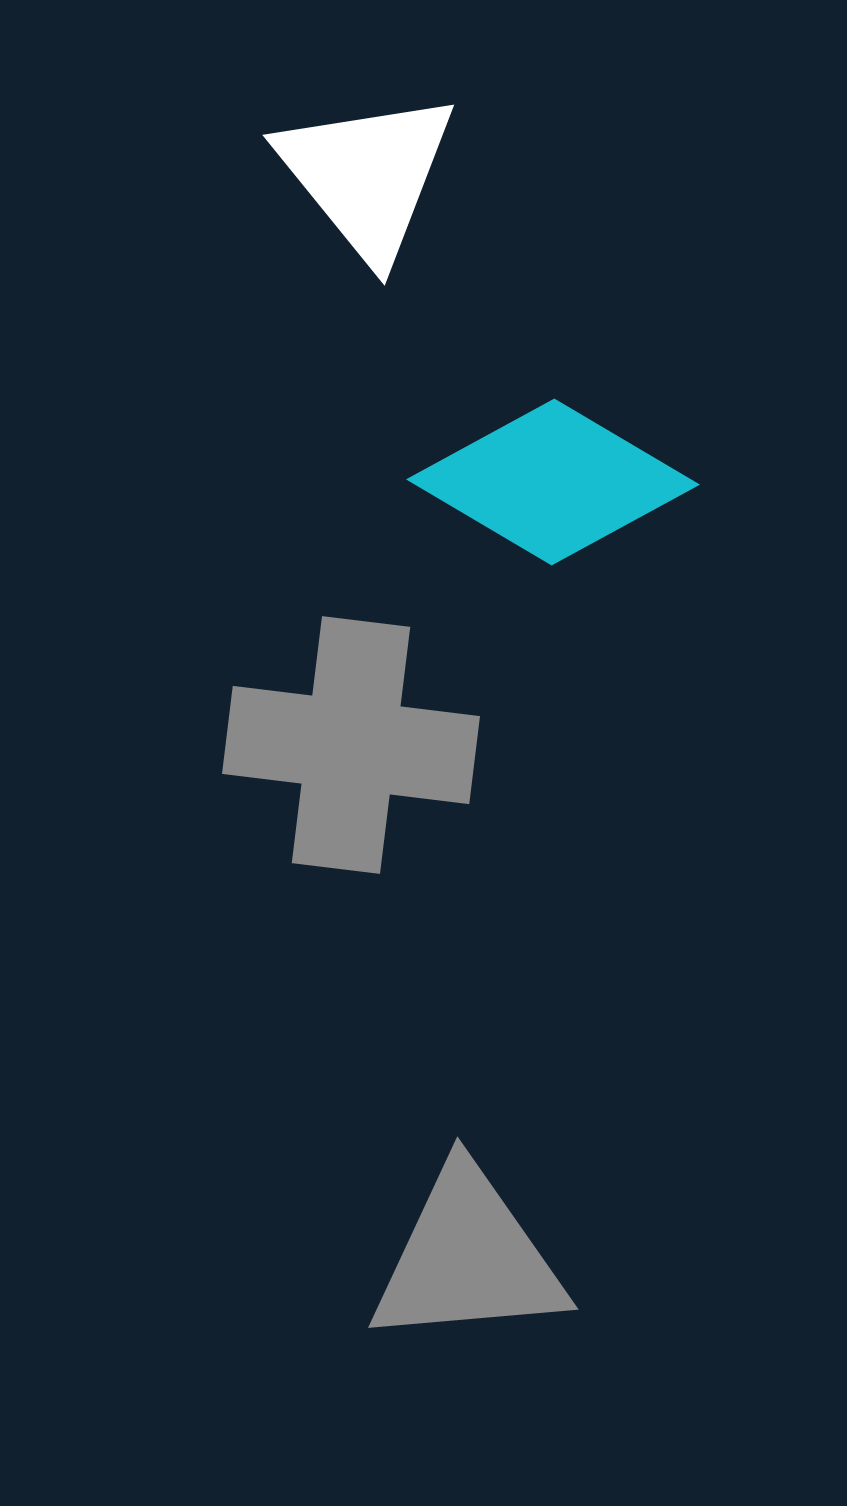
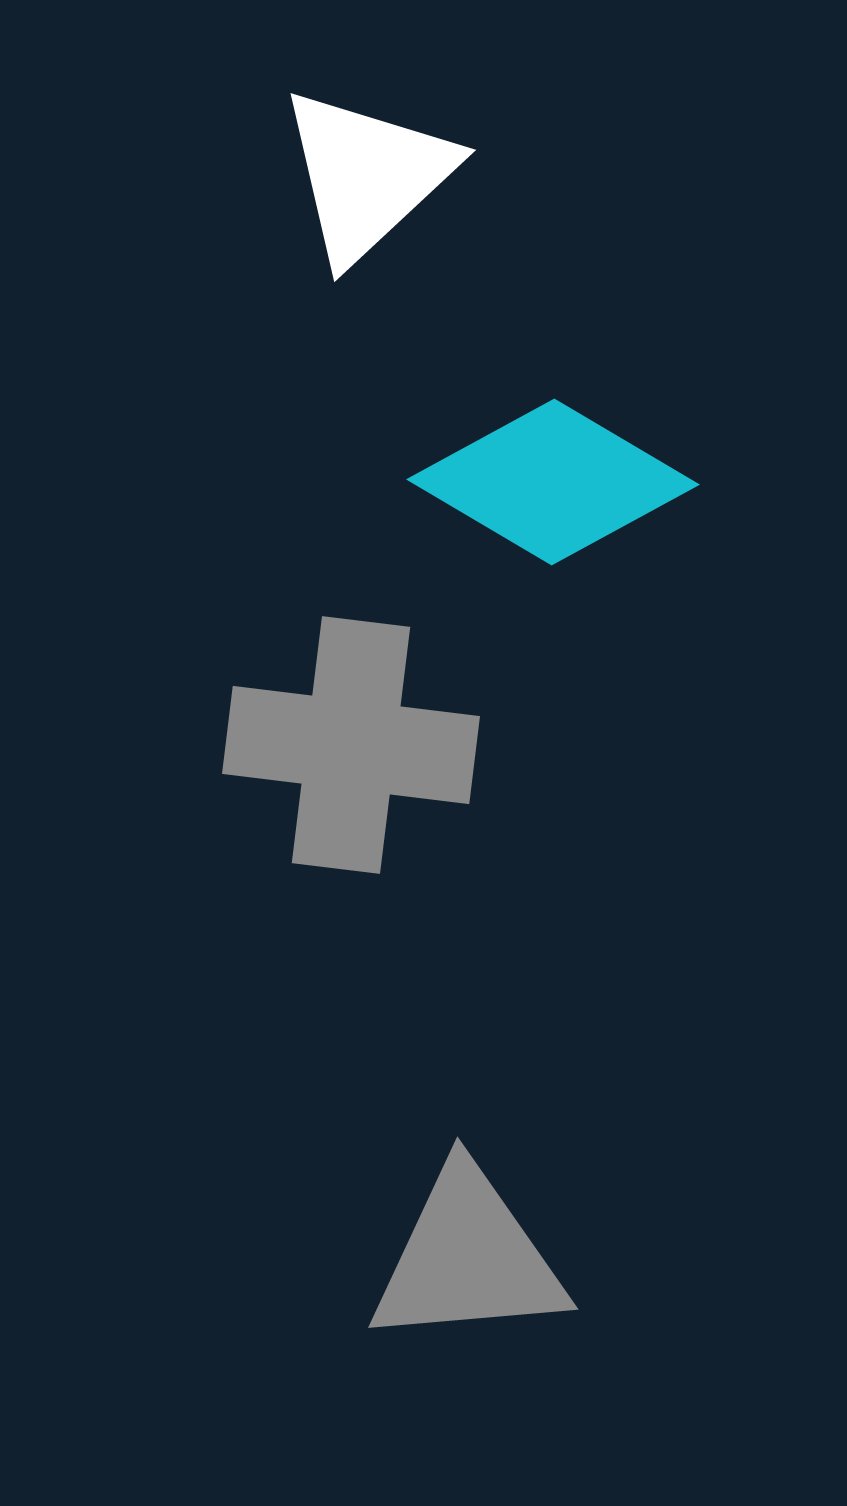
white triangle: rotated 26 degrees clockwise
